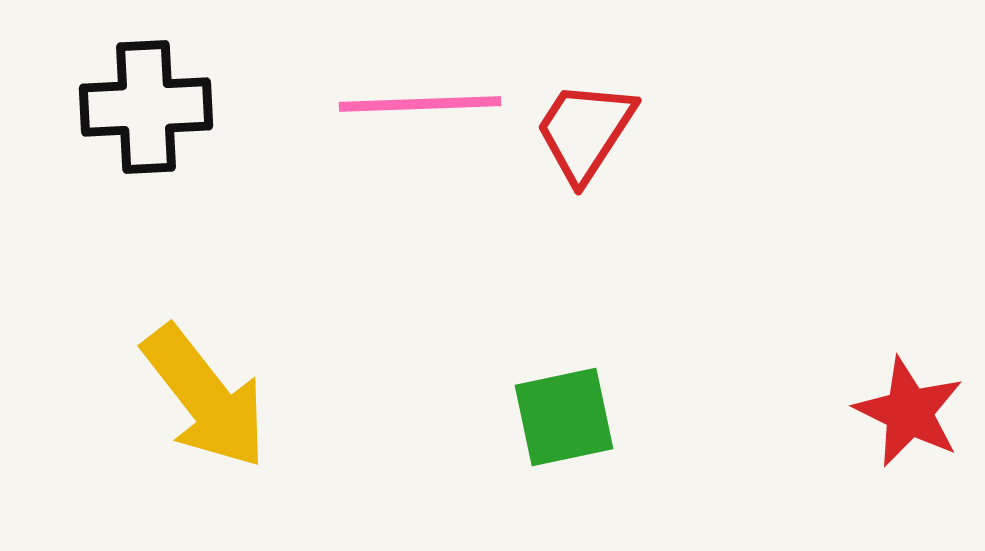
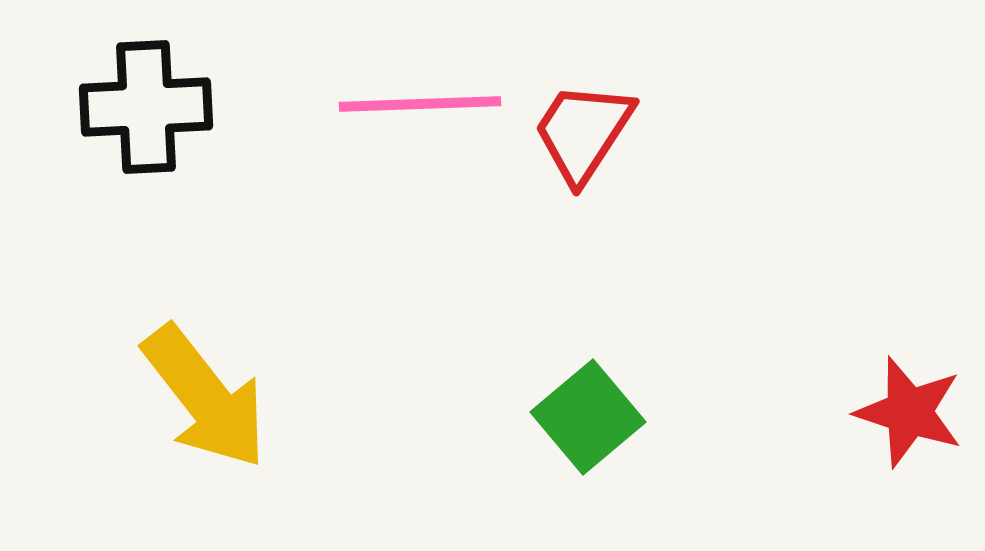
red trapezoid: moved 2 px left, 1 px down
red star: rotated 8 degrees counterclockwise
green square: moved 24 px right; rotated 28 degrees counterclockwise
